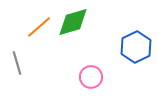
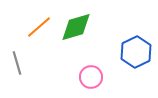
green diamond: moved 3 px right, 5 px down
blue hexagon: moved 5 px down
